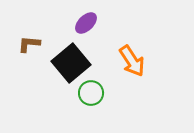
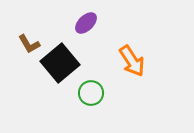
brown L-shape: rotated 125 degrees counterclockwise
black square: moved 11 px left
